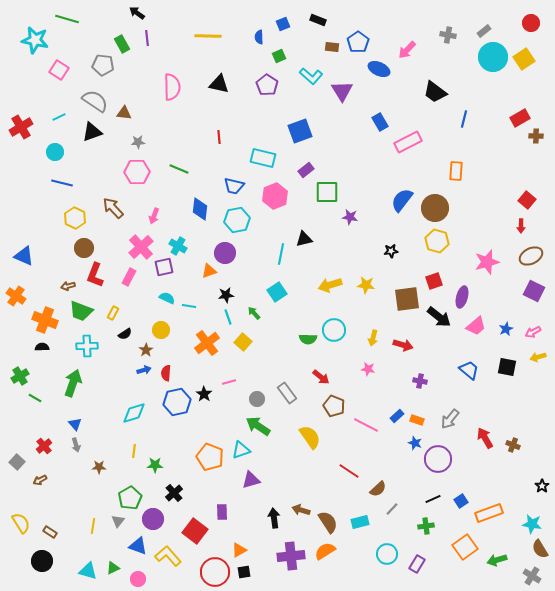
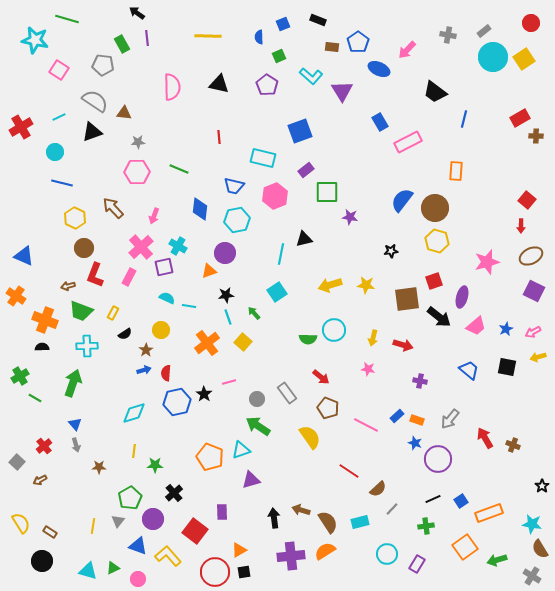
brown pentagon at (334, 406): moved 6 px left, 2 px down
